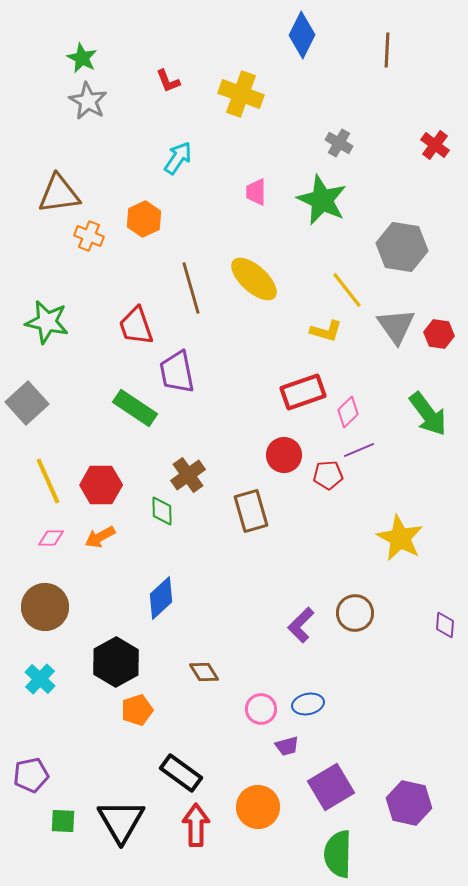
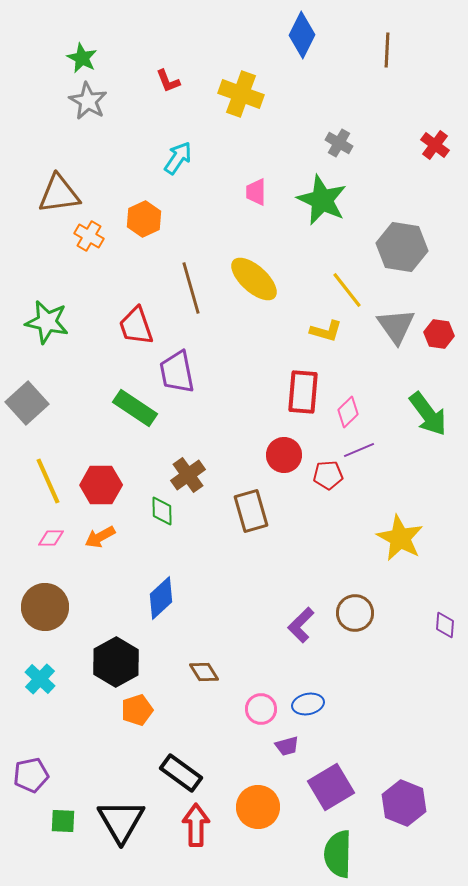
orange cross at (89, 236): rotated 8 degrees clockwise
red rectangle at (303, 392): rotated 66 degrees counterclockwise
purple hexagon at (409, 803): moved 5 px left; rotated 9 degrees clockwise
